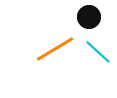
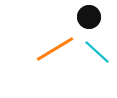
cyan line: moved 1 px left
